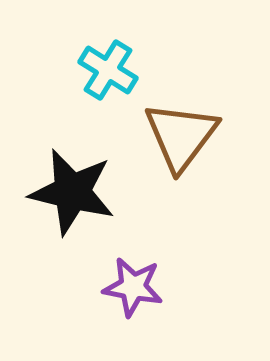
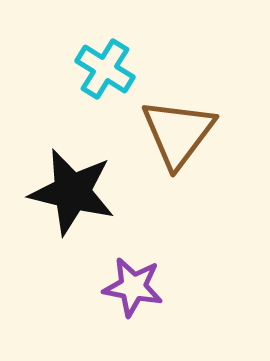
cyan cross: moved 3 px left, 1 px up
brown triangle: moved 3 px left, 3 px up
